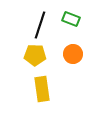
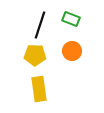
orange circle: moved 1 px left, 3 px up
yellow rectangle: moved 3 px left
